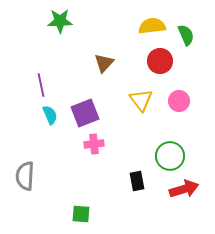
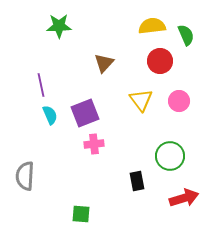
green star: moved 1 px left, 5 px down
red arrow: moved 9 px down
